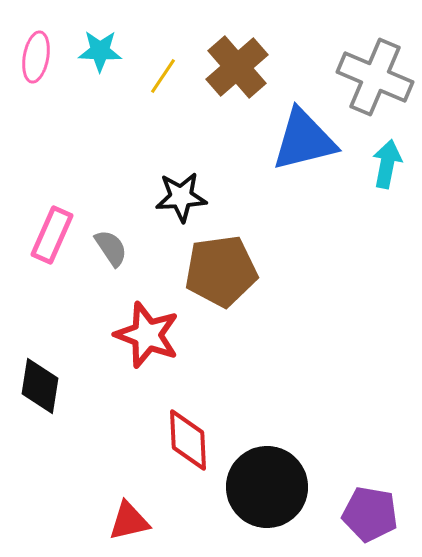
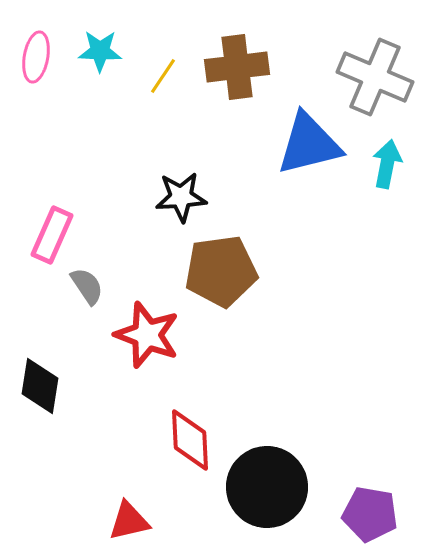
brown cross: rotated 34 degrees clockwise
blue triangle: moved 5 px right, 4 px down
gray semicircle: moved 24 px left, 38 px down
red diamond: moved 2 px right
